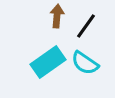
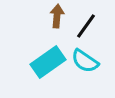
cyan semicircle: moved 2 px up
